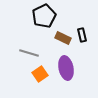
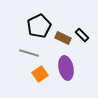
black pentagon: moved 5 px left, 10 px down
black rectangle: rotated 32 degrees counterclockwise
